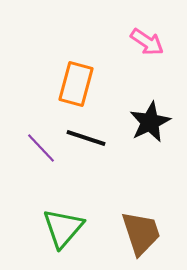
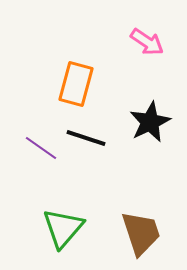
purple line: rotated 12 degrees counterclockwise
